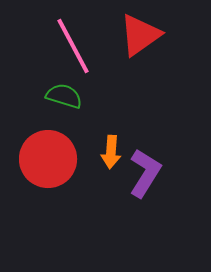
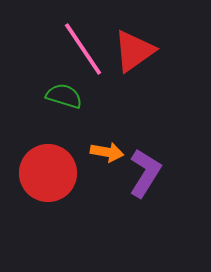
red triangle: moved 6 px left, 16 px down
pink line: moved 10 px right, 3 px down; rotated 6 degrees counterclockwise
orange arrow: moved 4 px left; rotated 84 degrees counterclockwise
red circle: moved 14 px down
